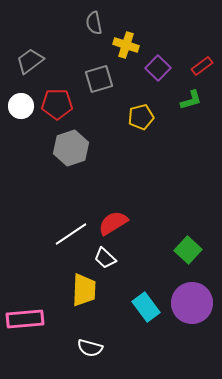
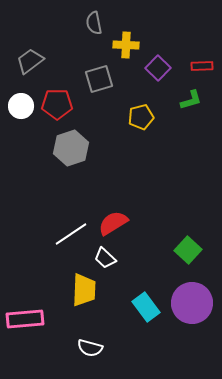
yellow cross: rotated 15 degrees counterclockwise
red rectangle: rotated 35 degrees clockwise
